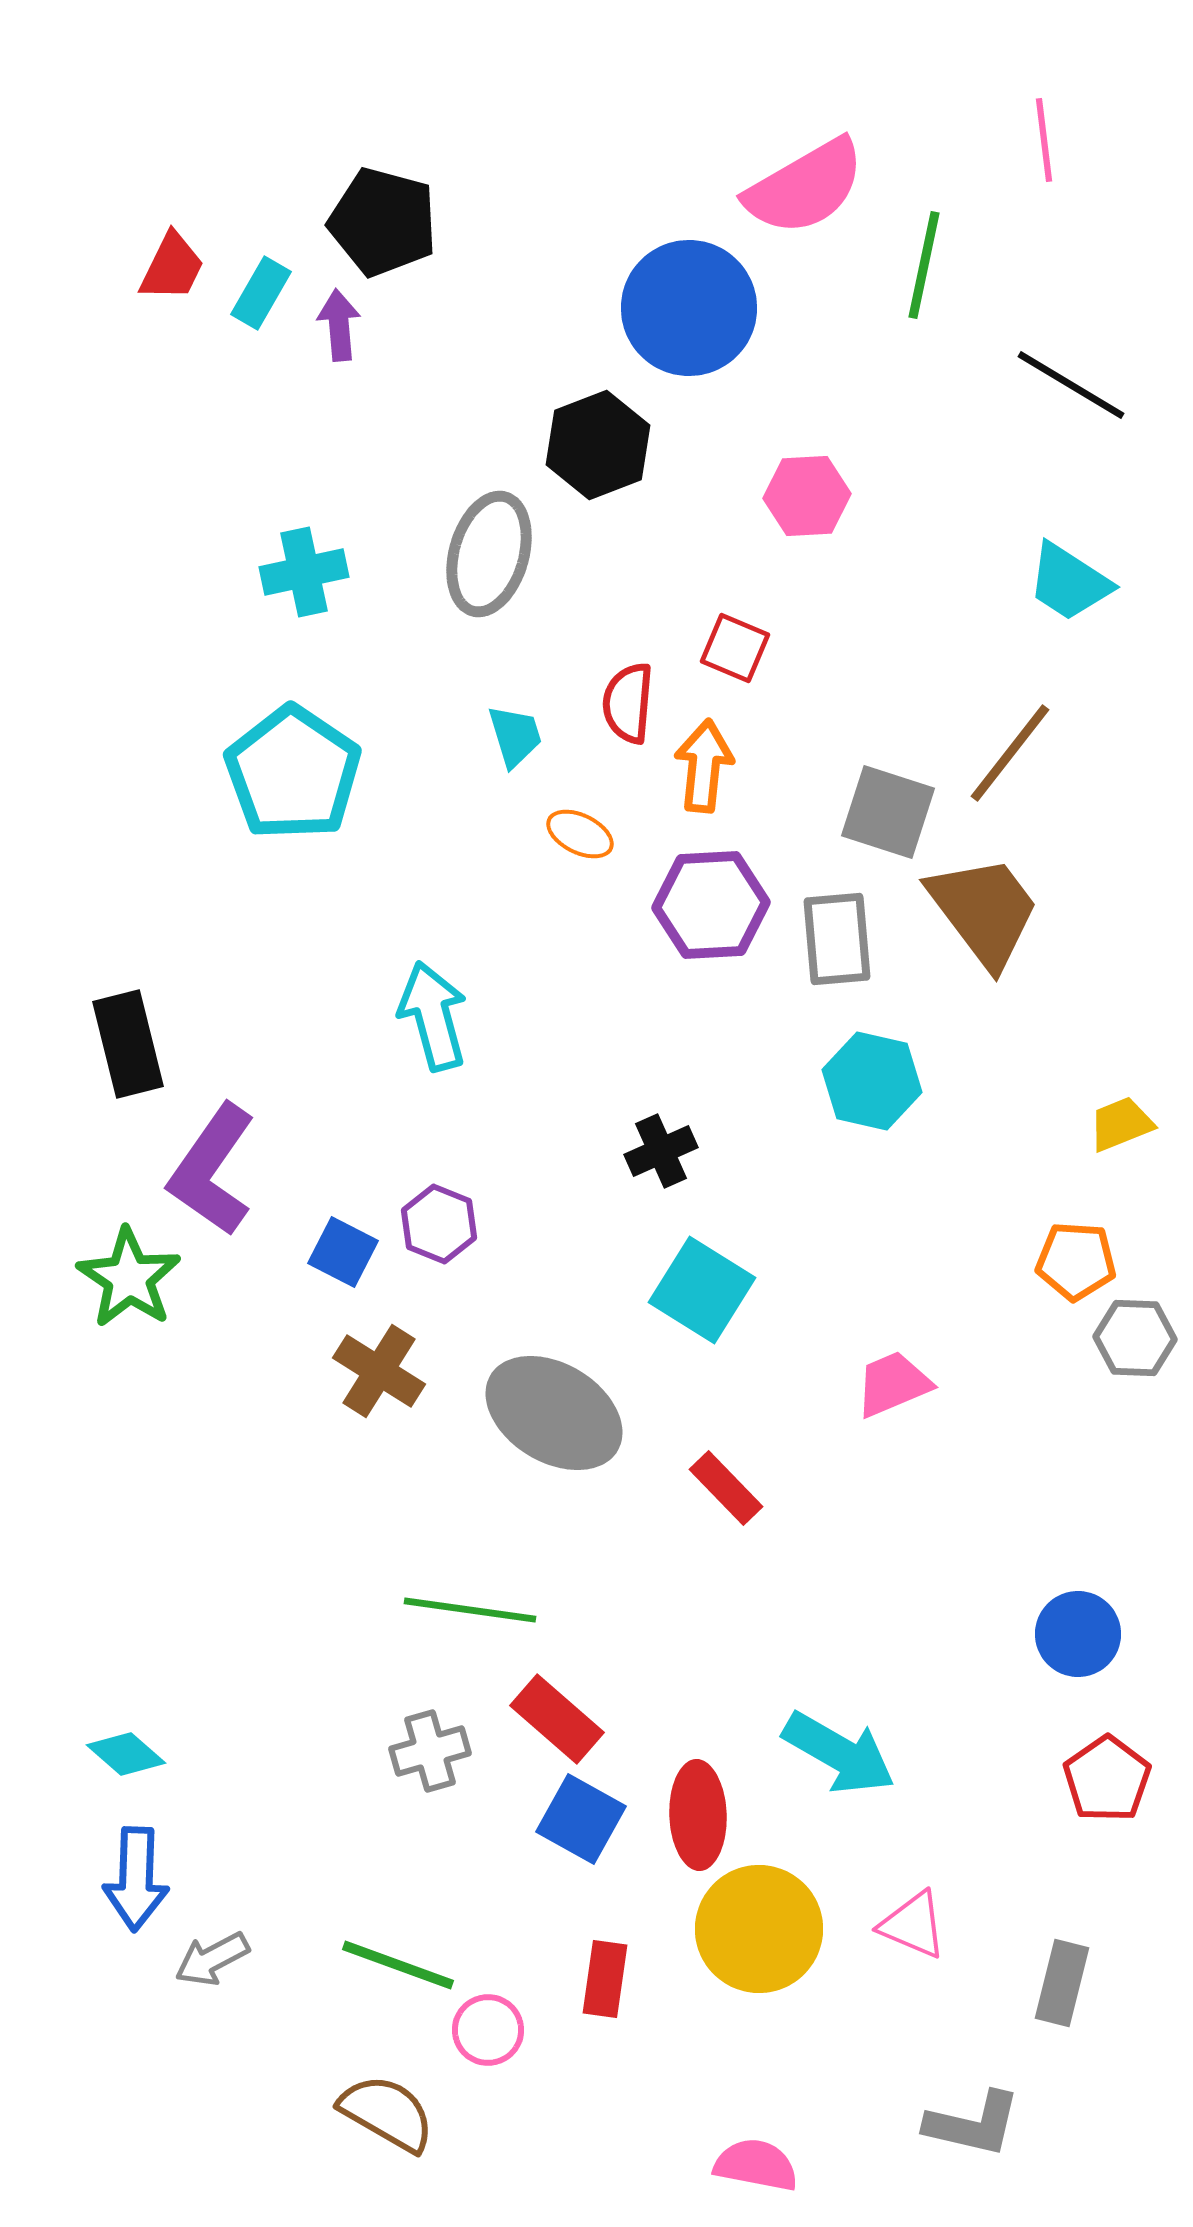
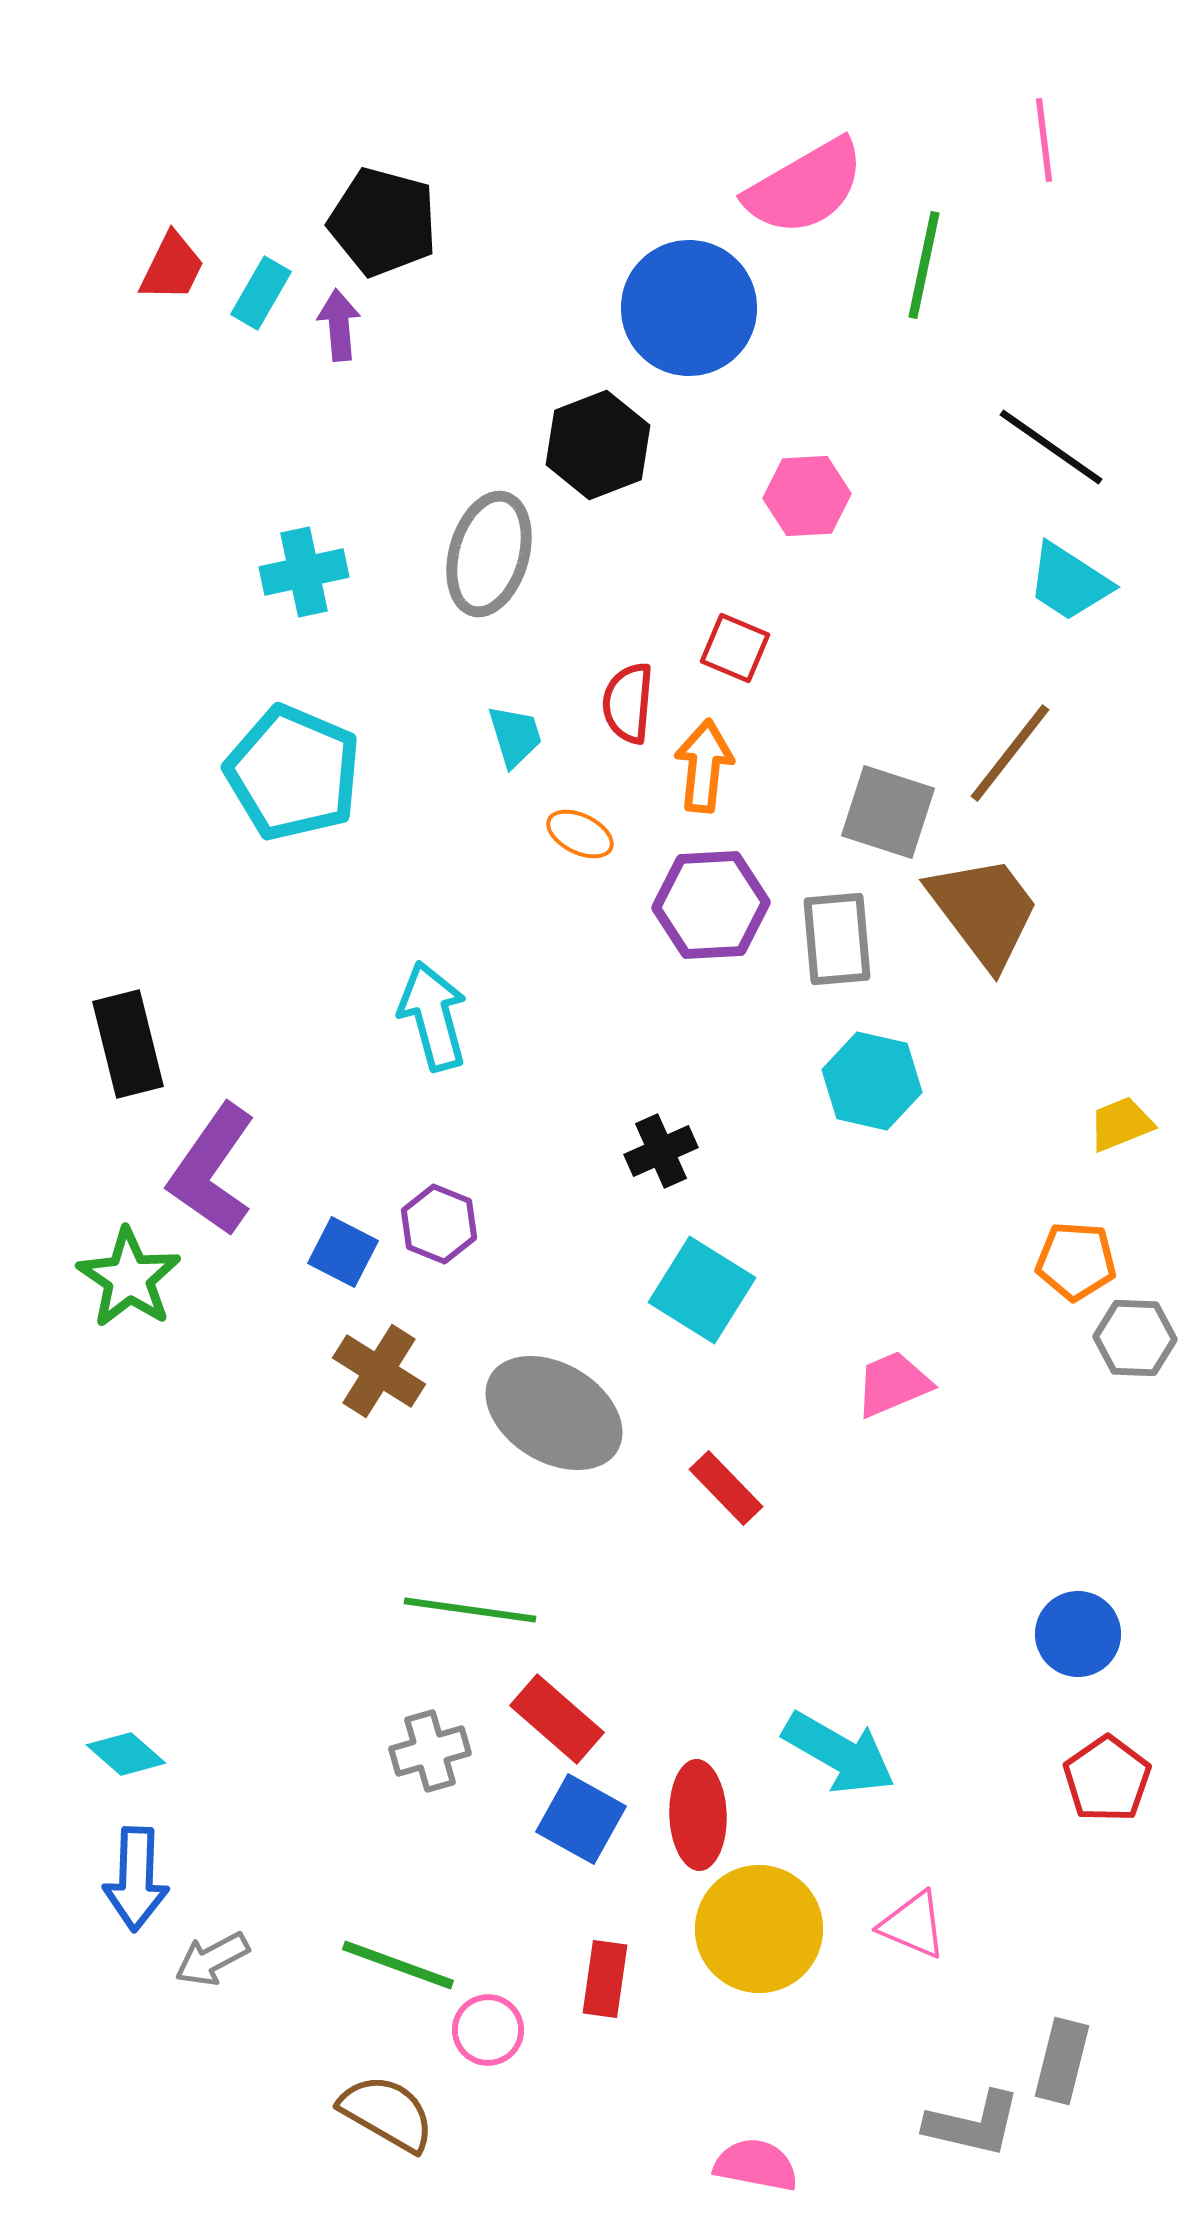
black line at (1071, 385): moved 20 px left, 62 px down; rotated 4 degrees clockwise
cyan pentagon at (293, 773): rotated 11 degrees counterclockwise
gray rectangle at (1062, 1983): moved 78 px down
